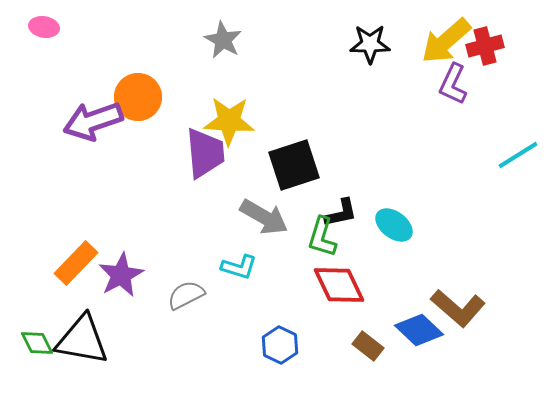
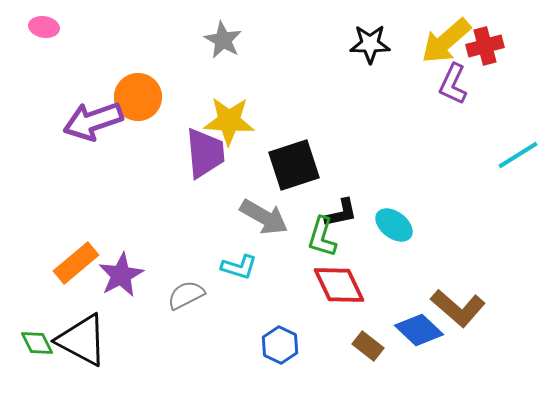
orange rectangle: rotated 6 degrees clockwise
black triangle: rotated 18 degrees clockwise
